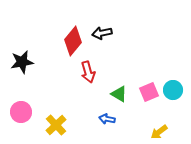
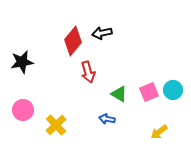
pink circle: moved 2 px right, 2 px up
